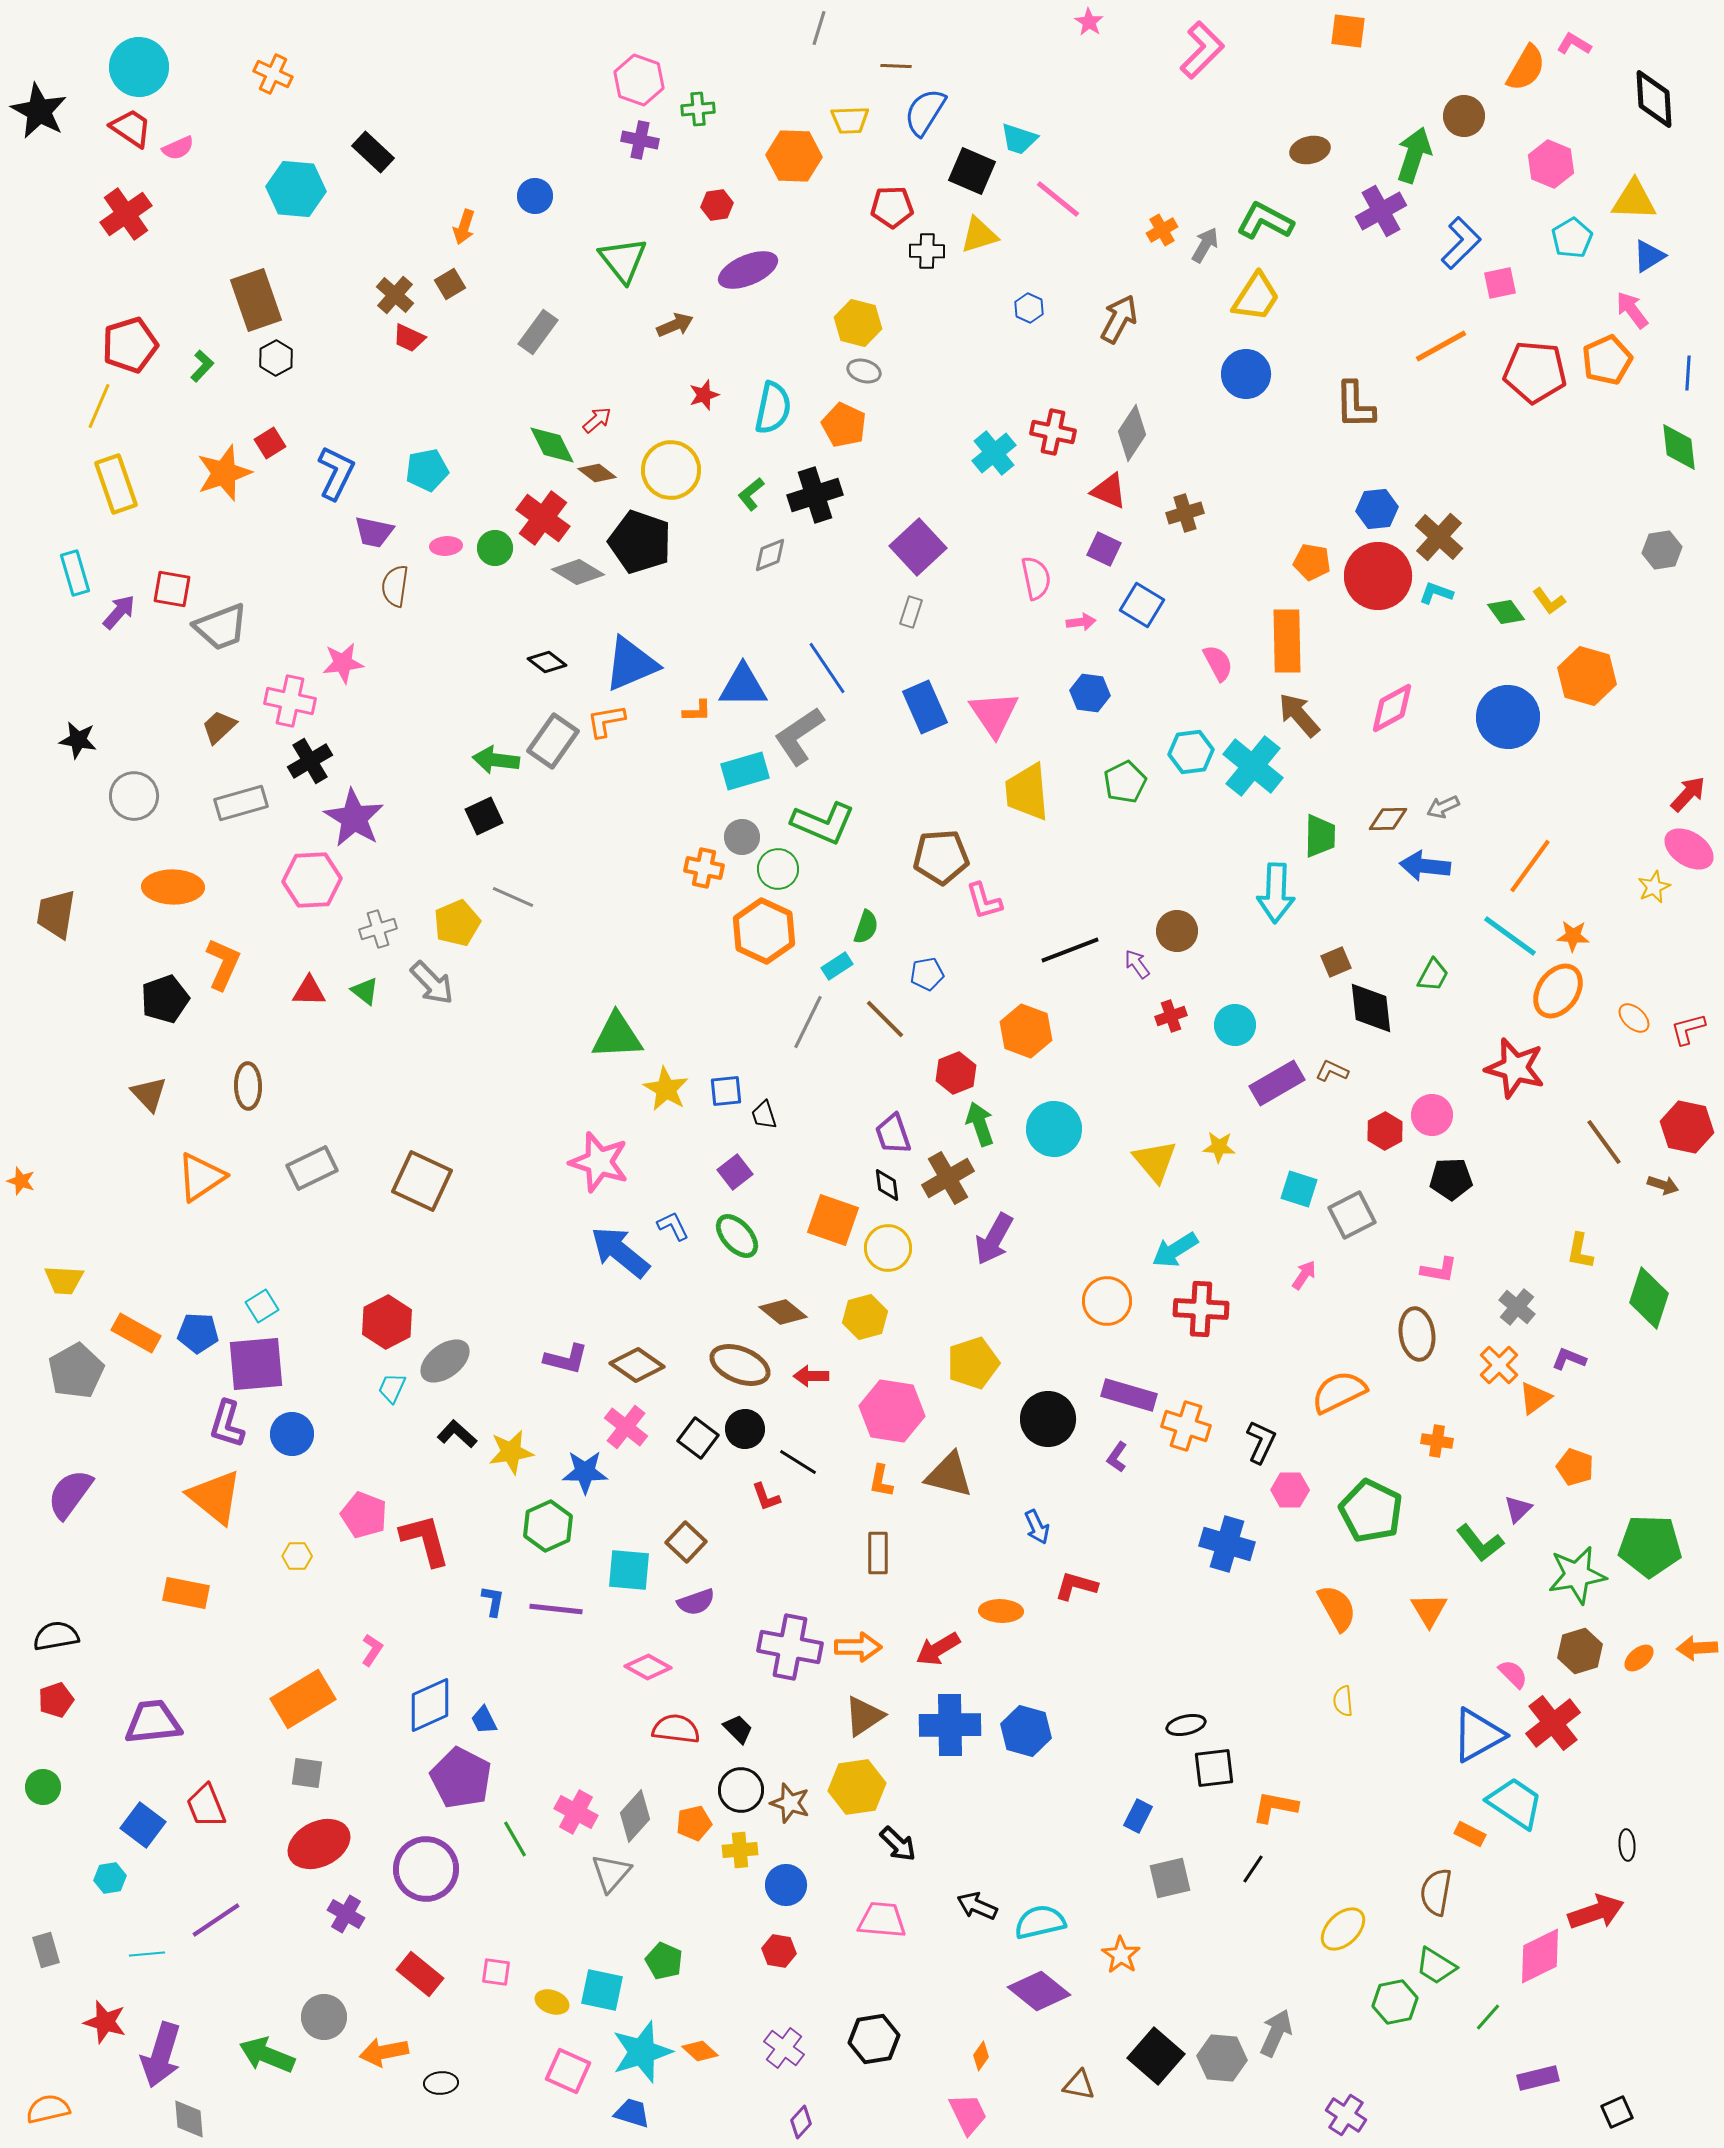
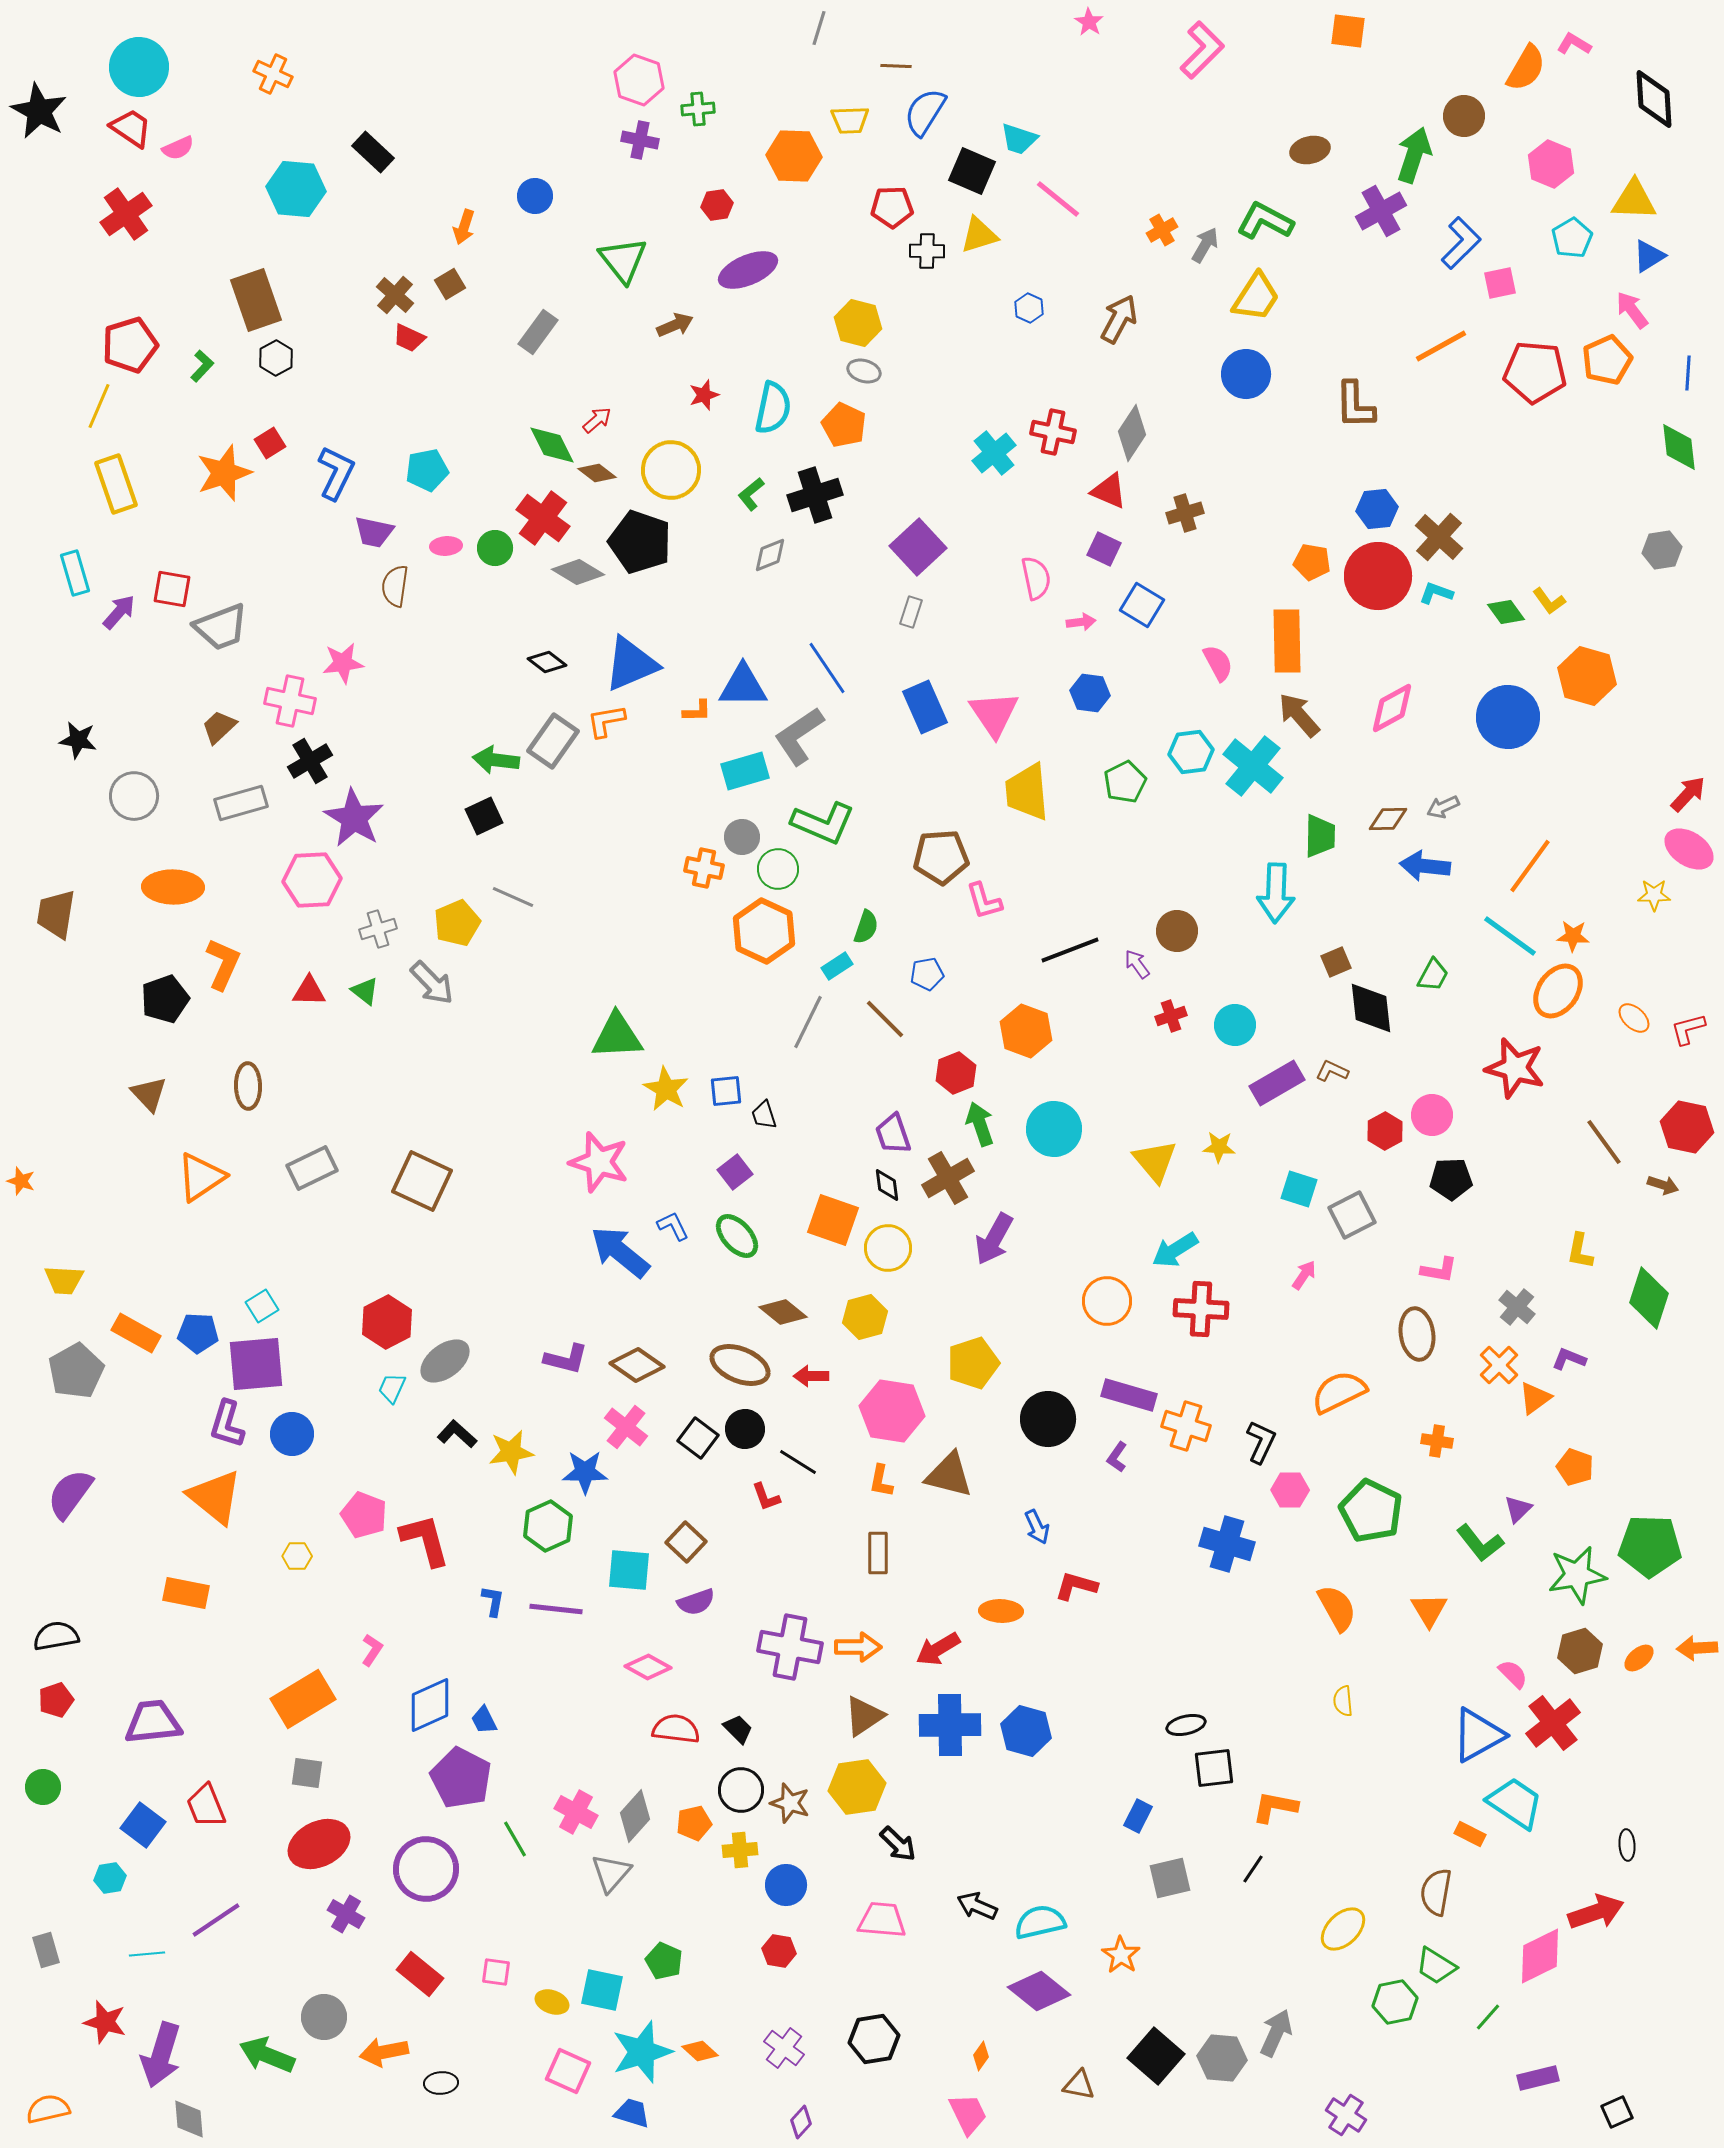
yellow star at (1654, 887): moved 8 px down; rotated 24 degrees clockwise
